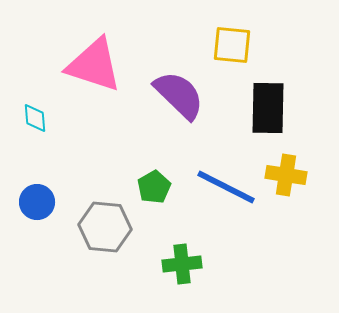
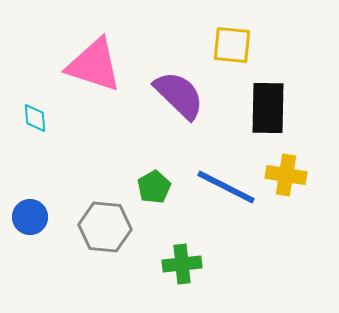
blue circle: moved 7 px left, 15 px down
